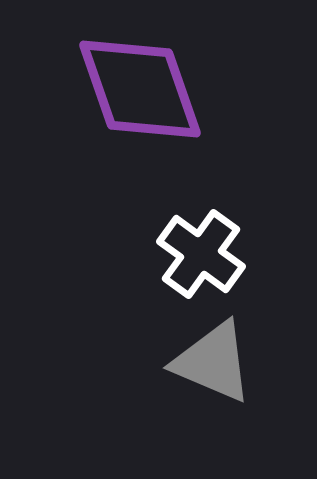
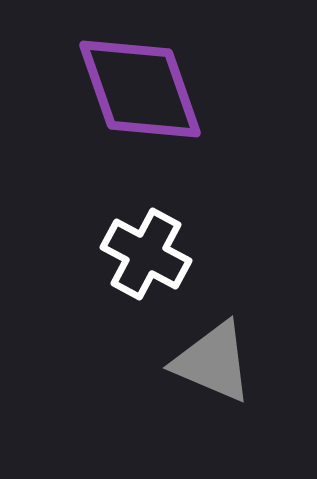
white cross: moved 55 px left; rotated 8 degrees counterclockwise
